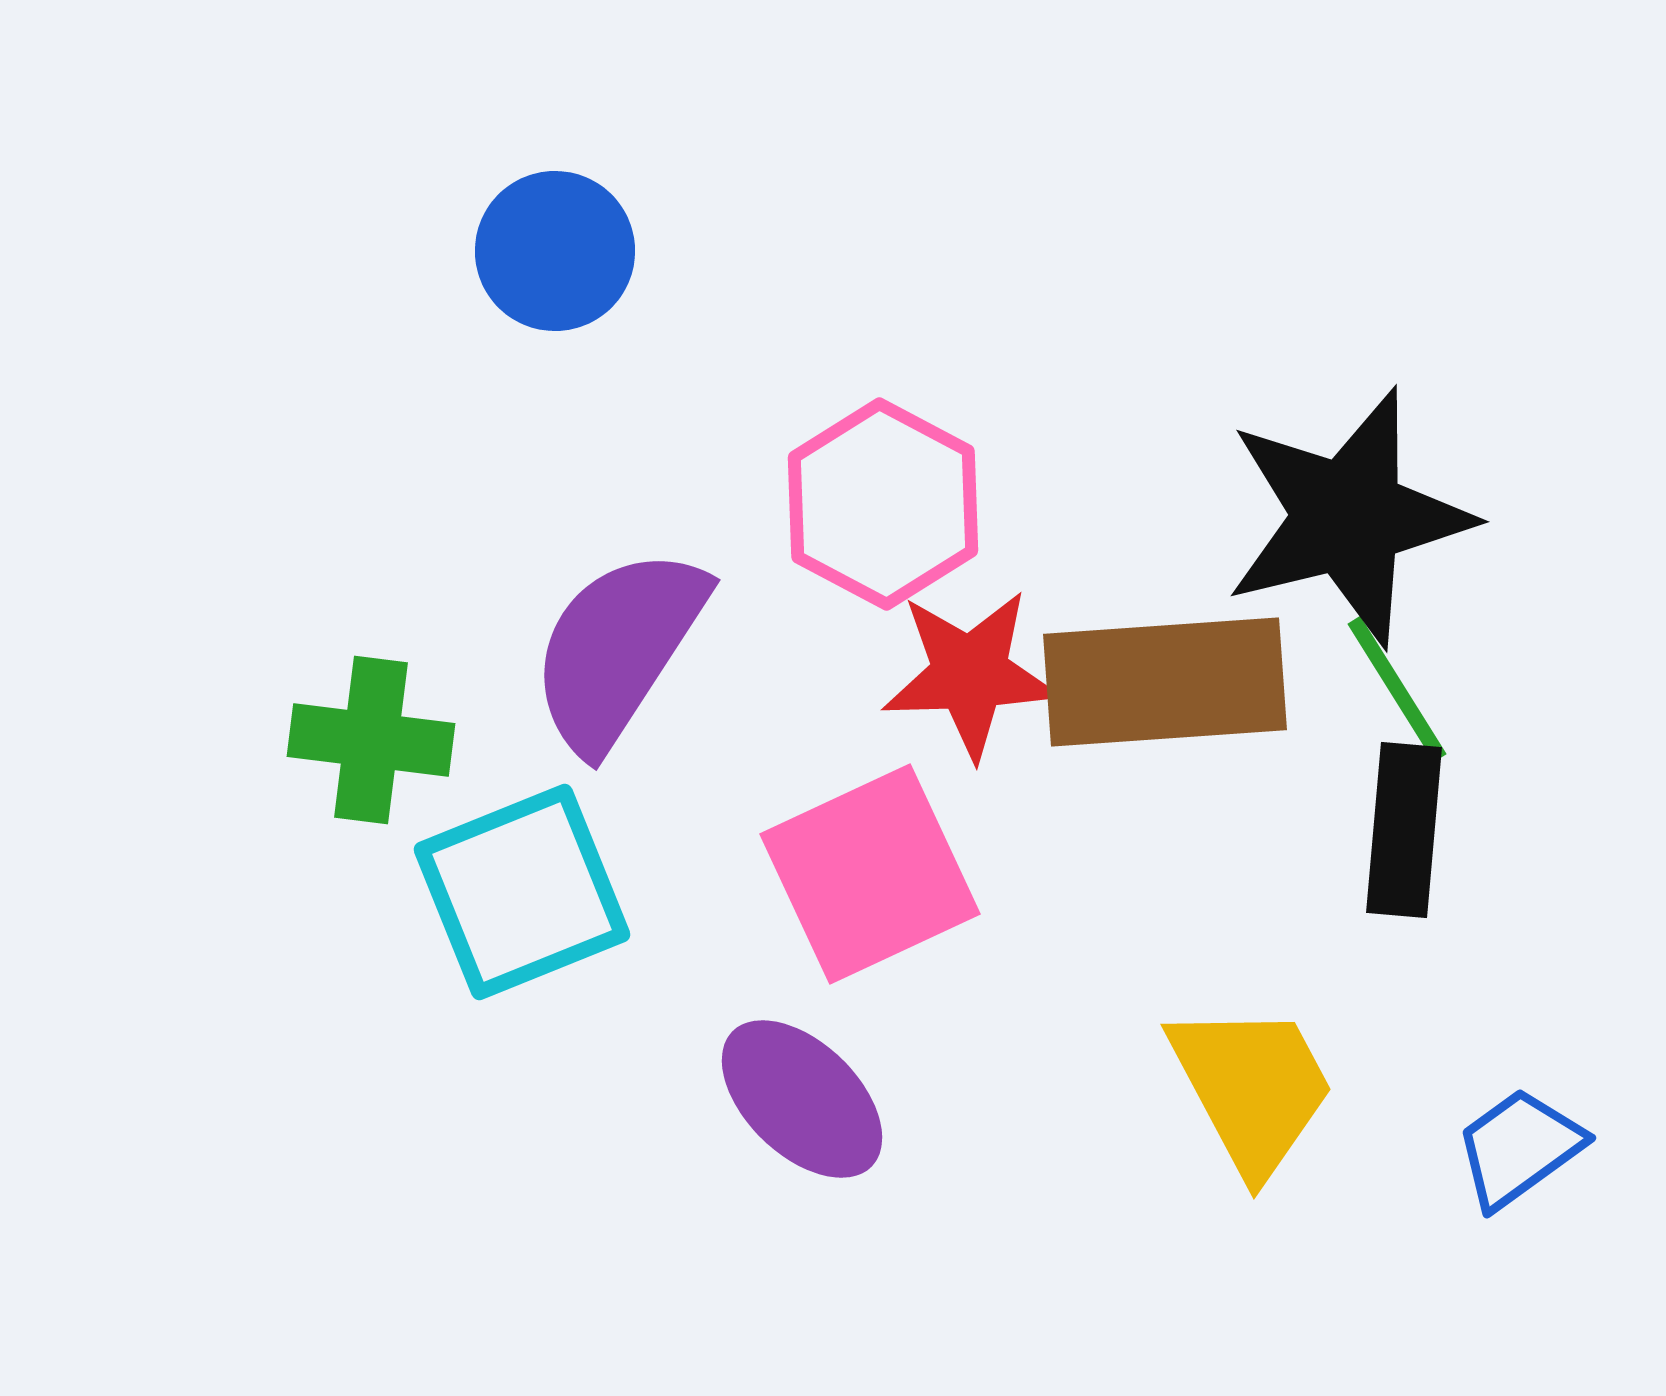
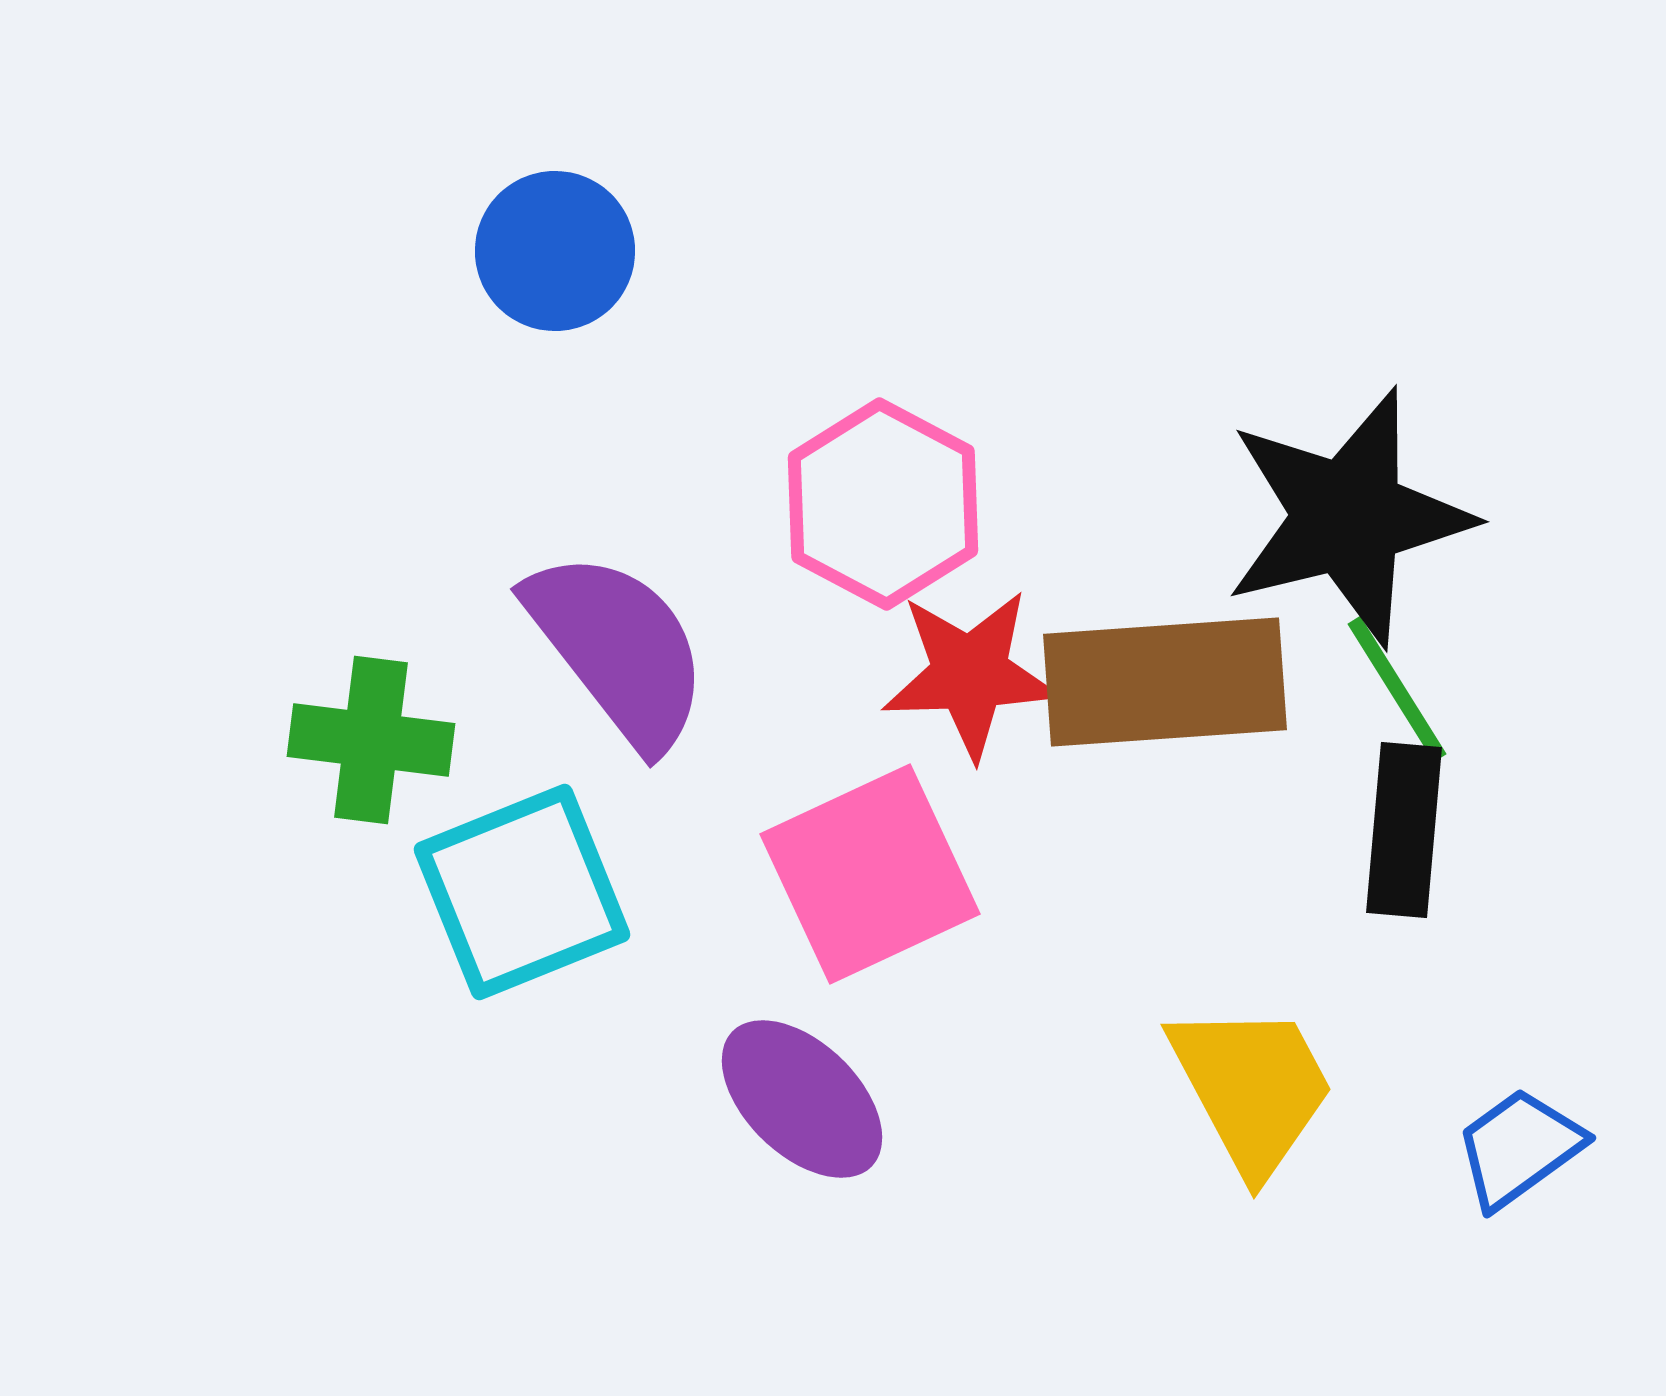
purple semicircle: rotated 109 degrees clockwise
